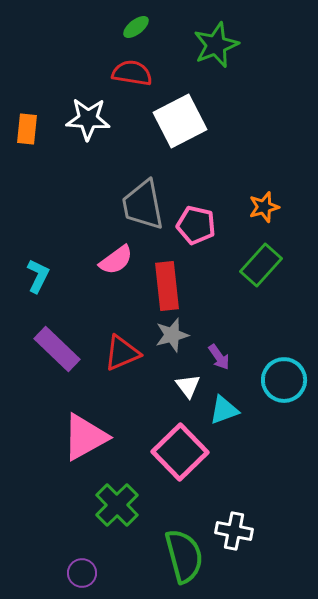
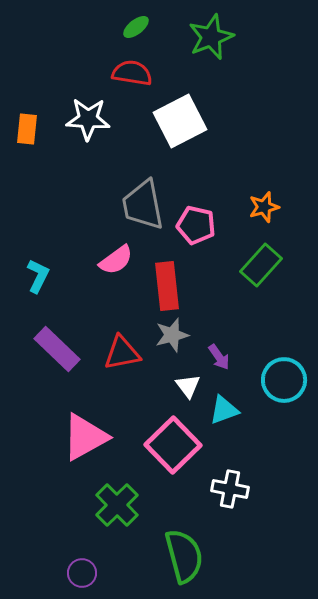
green star: moved 5 px left, 8 px up
red triangle: rotated 12 degrees clockwise
pink square: moved 7 px left, 7 px up
white cross: moved 4 px left, 42 px up
